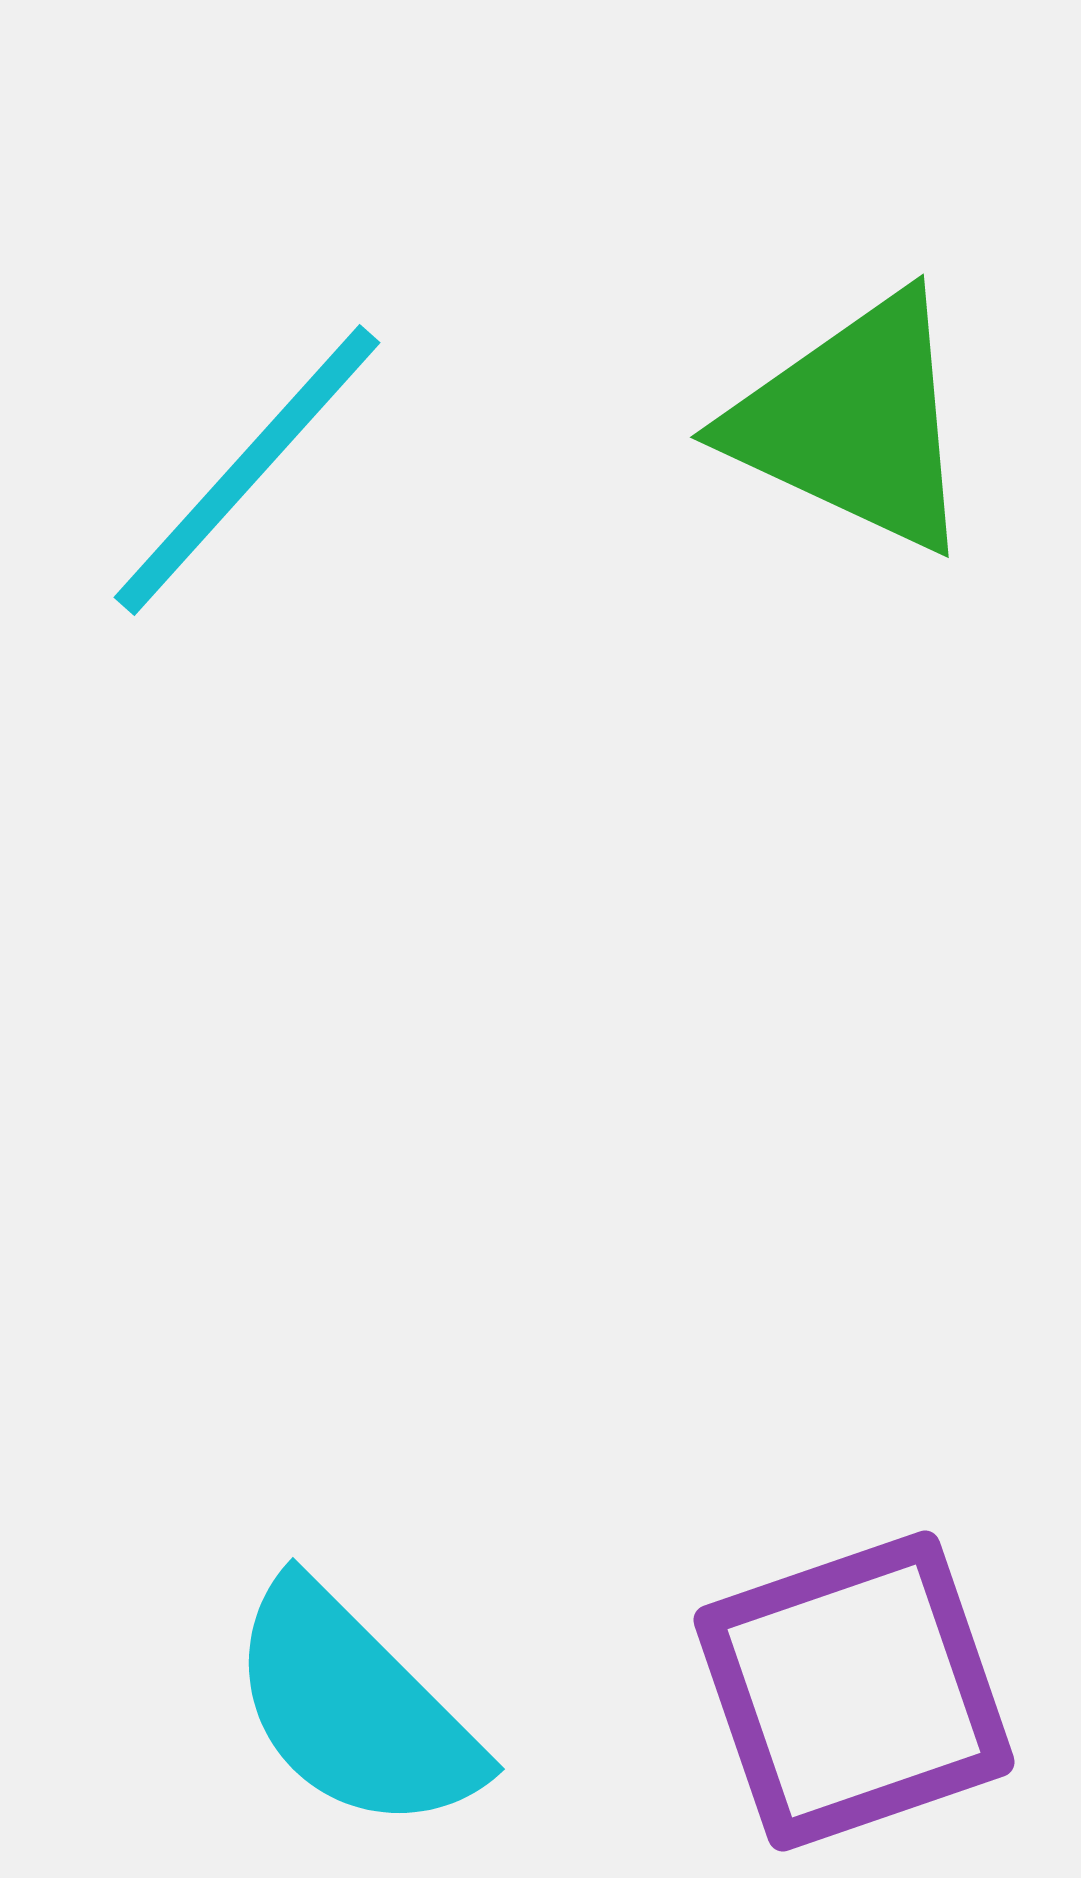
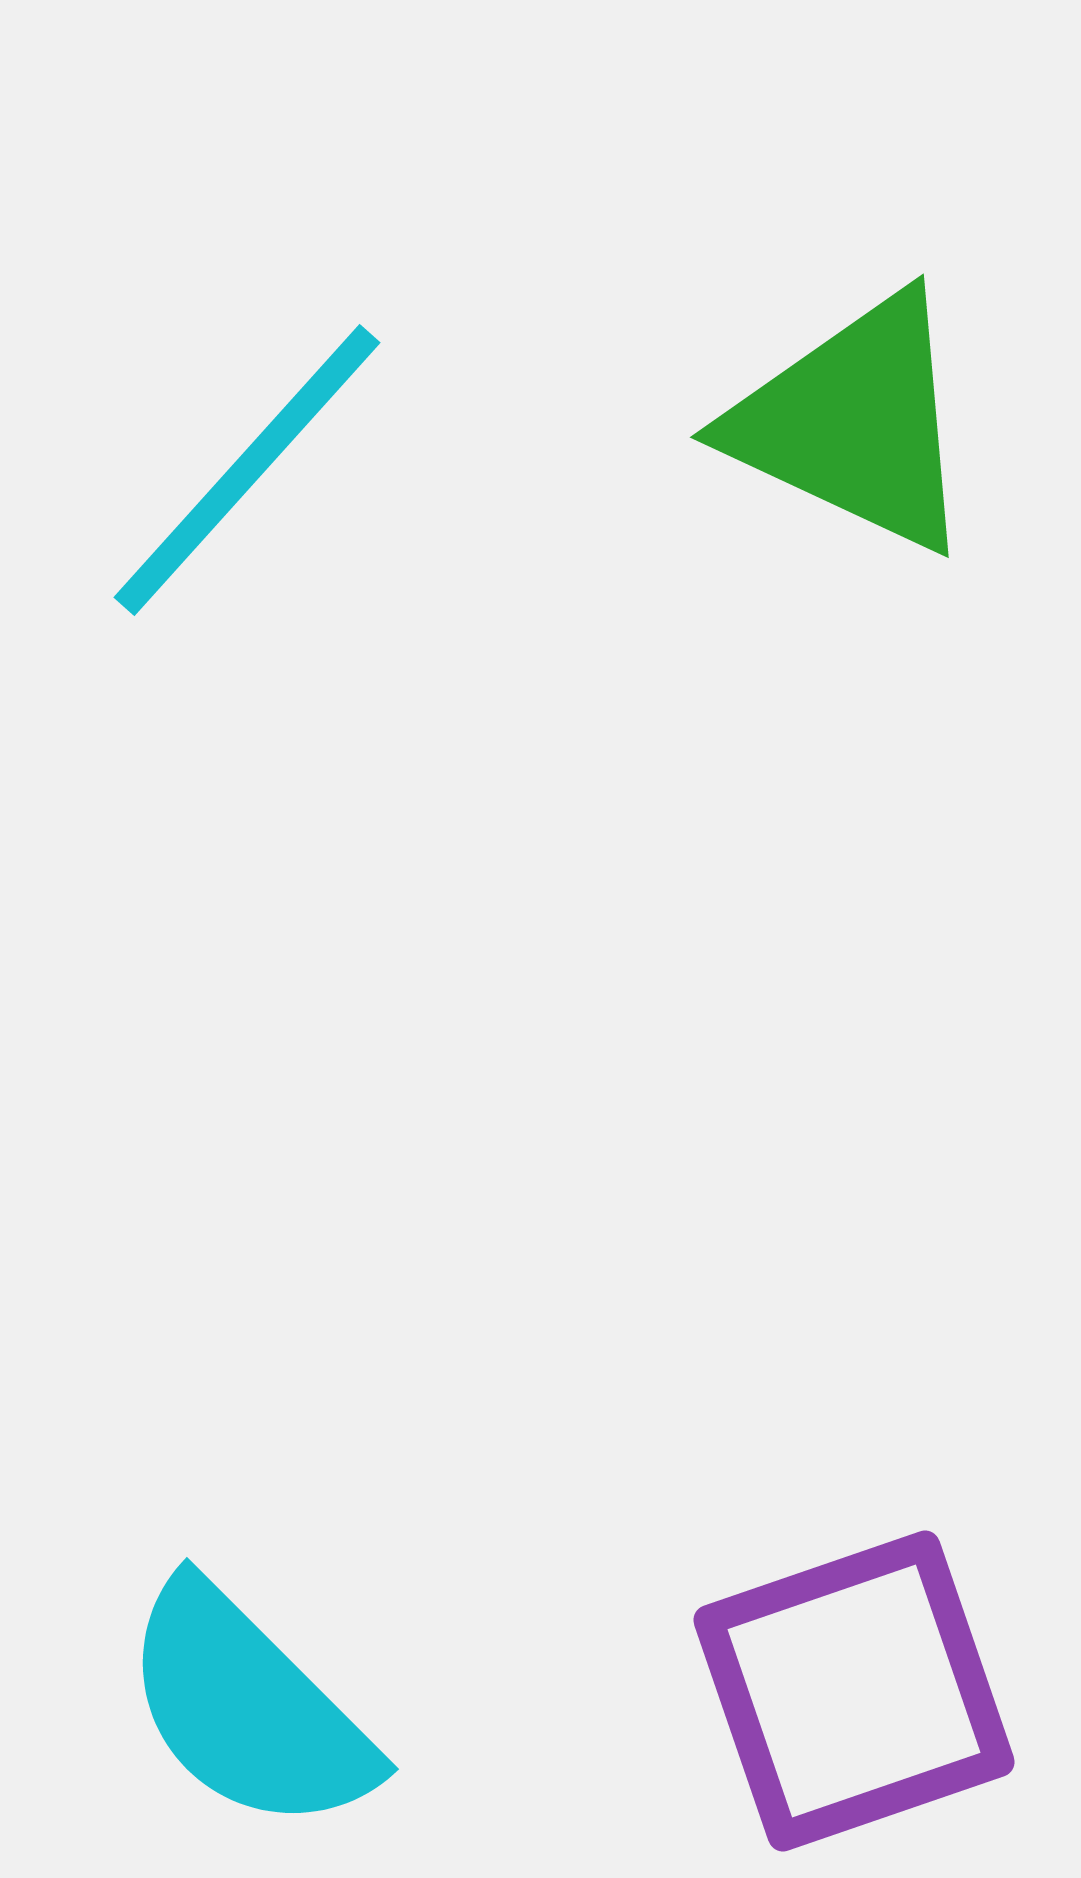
cyan semicircle: moved 106 px left
